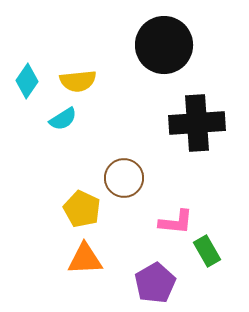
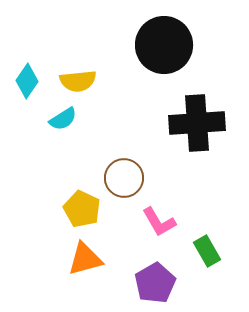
pink L-shape: moved 17 px left; rotated 54 degrees clockwise
orange triangle: rotated 12 degrees counterclockwise
